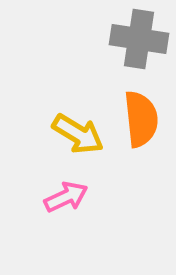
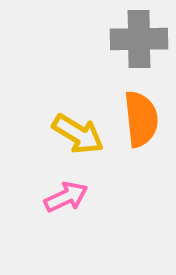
gray cross: rotated 10 degrees counterclockwise
